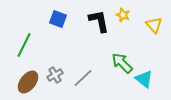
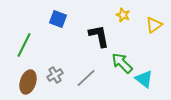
black L-shape: moved 15 px down
yellow triangle: rotated 36 degrees clockwise
gray line: moved 3 px right
brown ellipse: rotated 20 degrees counterclockwise
